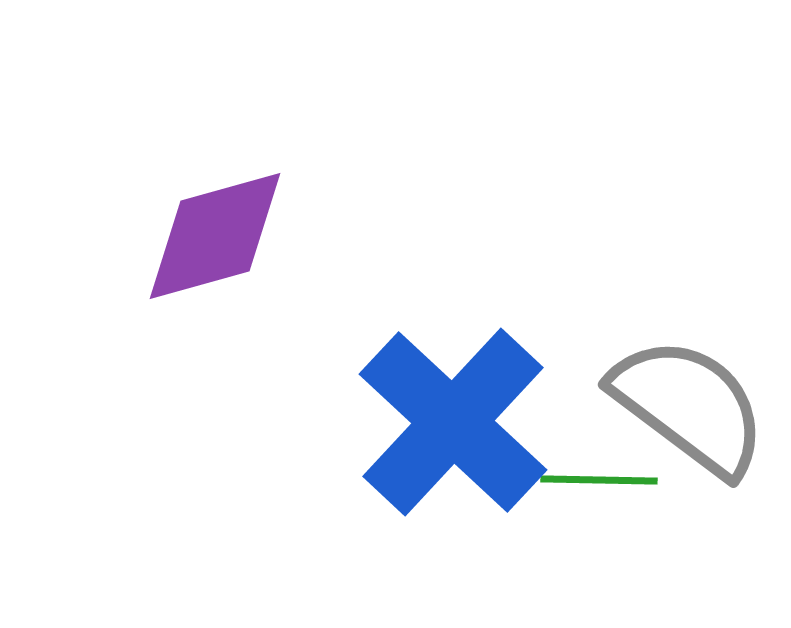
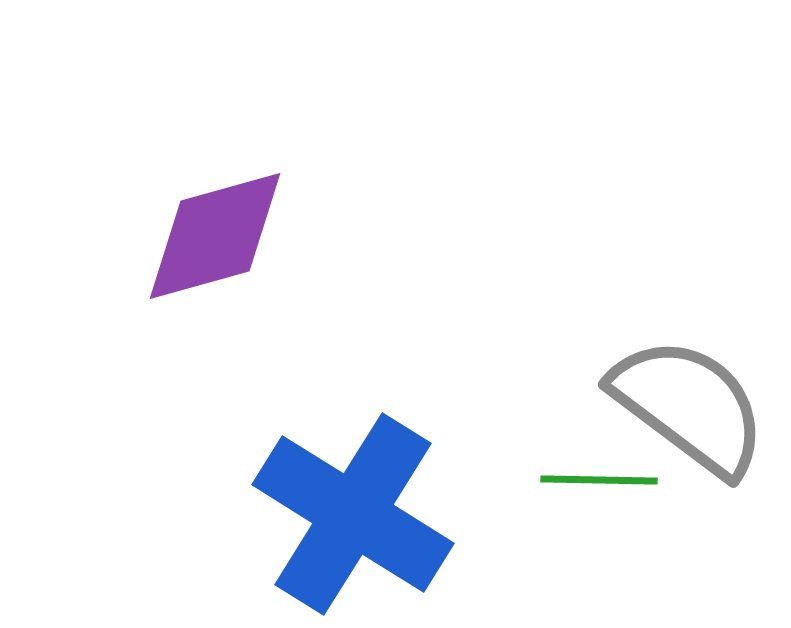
blue cross: moved 100 px left, 92 px down; rotated 11 degrees counterclockwise
